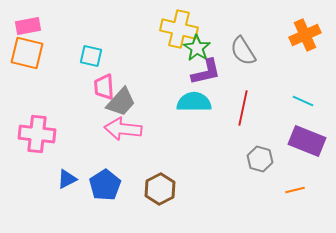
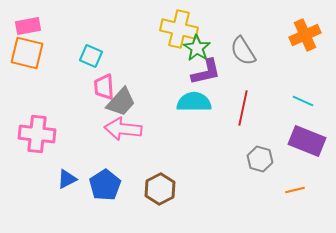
cyan square: rotated 10 degrees clockwise
